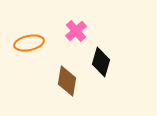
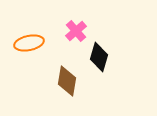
black diamond: moved 2 px left, 5 px up
